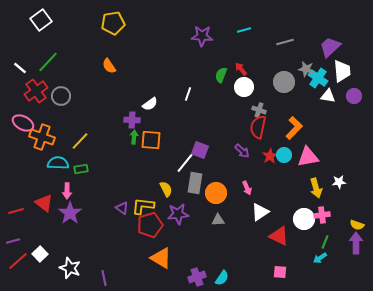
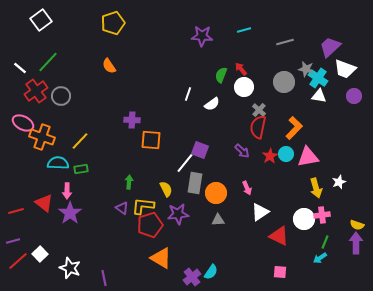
yellow pentagon at (113, 23): rotated 10 degrees counterclockwise
white trapezoid at (342, 71): moved 3 px right, 2 px up; rotated 115 degrees clockwise
white triangle at (328, 96): moved 9 px left
white semicircle at (150, 104): moved 62 px right
gray cross at (259, 110): rotated 24 degrees clockwise
green arrow at (134, 137): moved 5 px left, 45 px down
cyan circle at (284, 155): moved 2 px right, 1 px up
white star at (339, 182): rotated 16 degrees counterclockwise
purple cross at (197, 277): moved 5 px left; rotated 18 degrees counterclockwise
cyan semicircle at (222, 278): moved 11 px left, 6 px up
